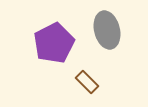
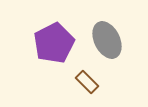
gray ellipse: moved 10 px down; rotated 12 degrees counterclockwise
